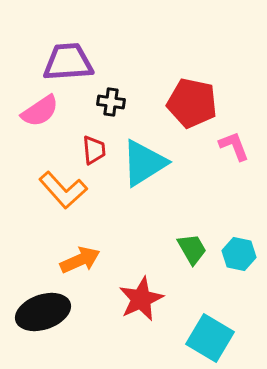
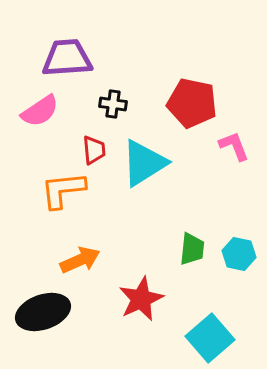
purple trapezoid: moved 1 px left, 4 px up
black cross: moved 2 px right, 2 px down
orange L-shape: rotated 126 degrees clockwise
green trapezoid: rotated 36 degrees clockwise
cyan square: rotated 18 degrees clockwise
